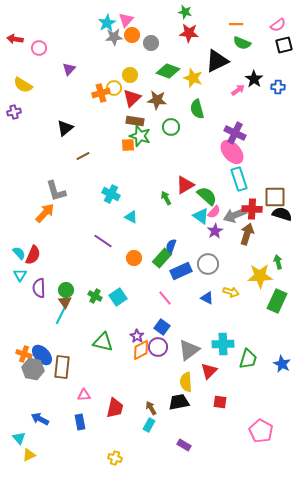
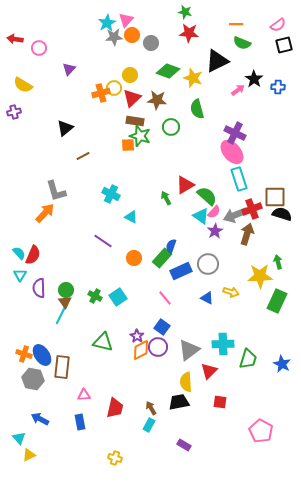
red cross at (252, 209): rotated 24 degrees counterclockwise
blue ellipse at (42, 355): rotated 10 degrees clockwise
gray hexagon at (33, 369): moved 10 px down
